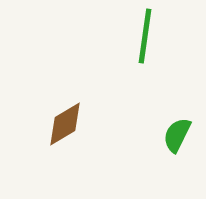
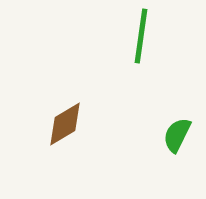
green line: moved 4 px left
